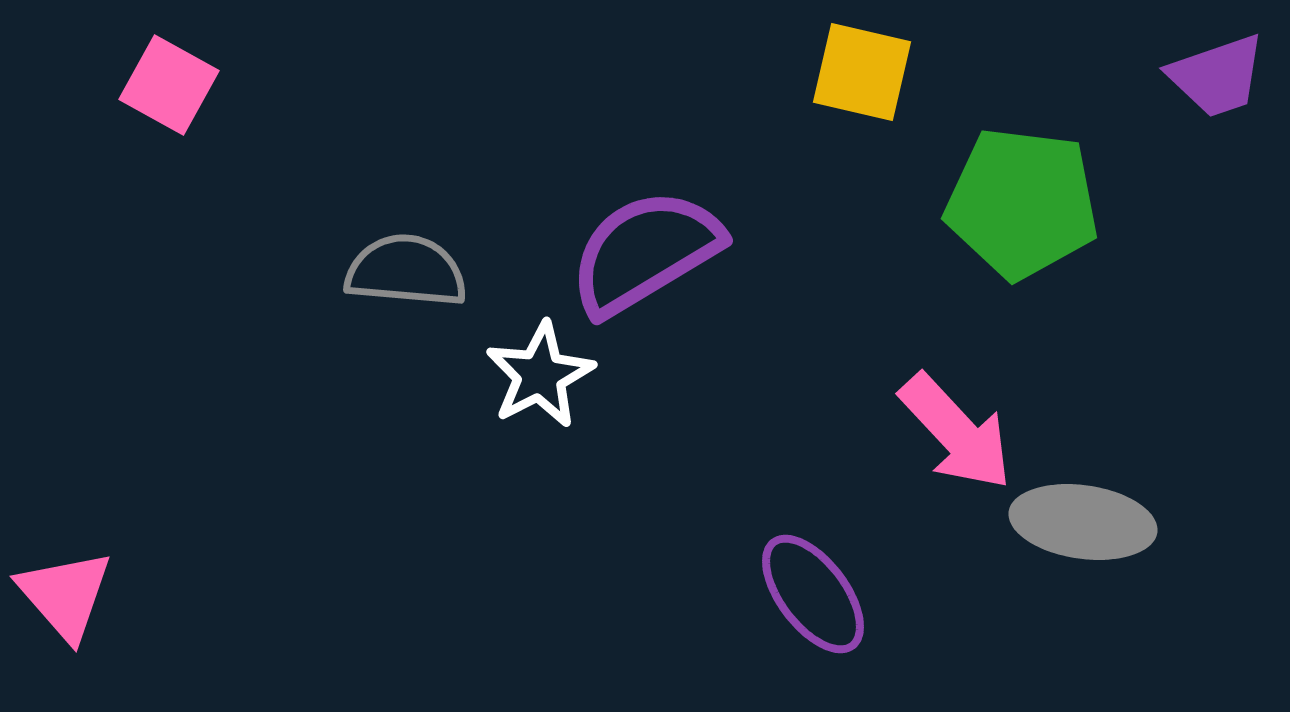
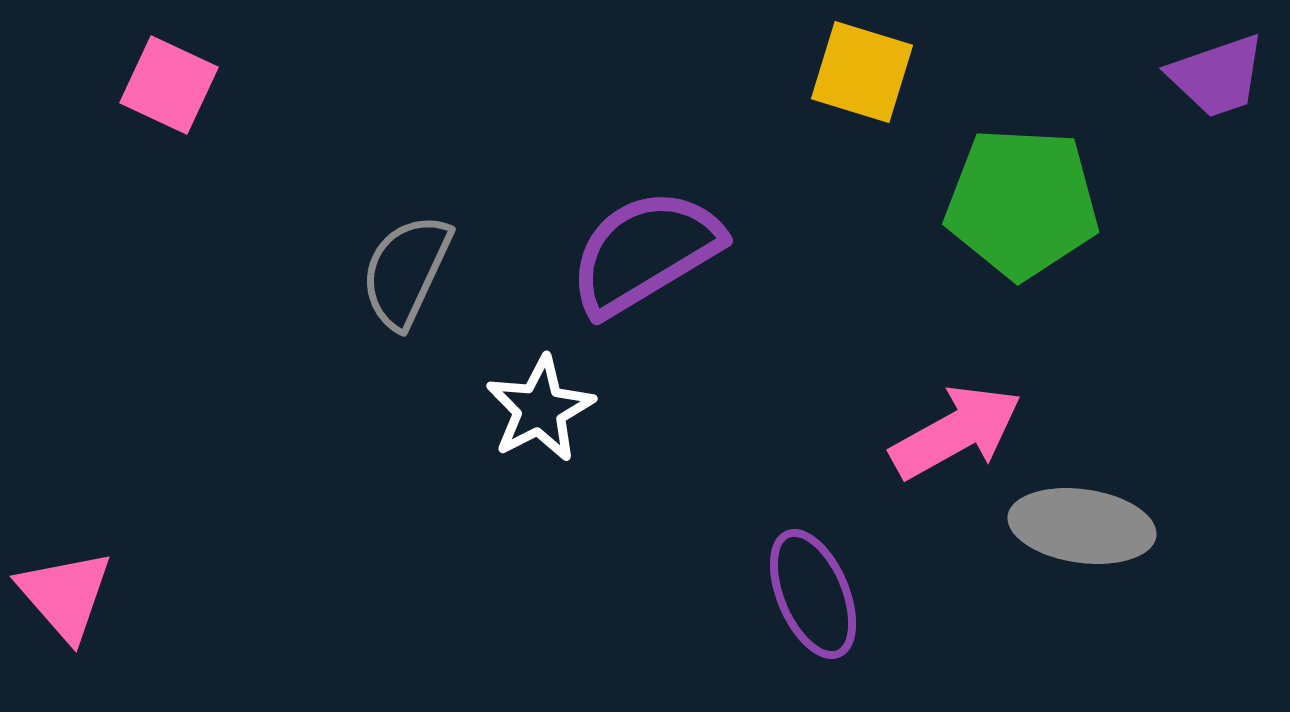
yellow square: rotated 4 degrees clockwise
pink square: rotated 4 degrees counterclockwise
green pentagon: rotated 4 degrees counterclockwise
gray semicircle: rotated 70 degrees counterclockwise
white star: moved 34 px down
pink arrow: rotated 76 degrees counterclockwise
gray ellipse: moved 1 px left, 4 px down
purple ellipse: rotated 14 degrees clockwise
